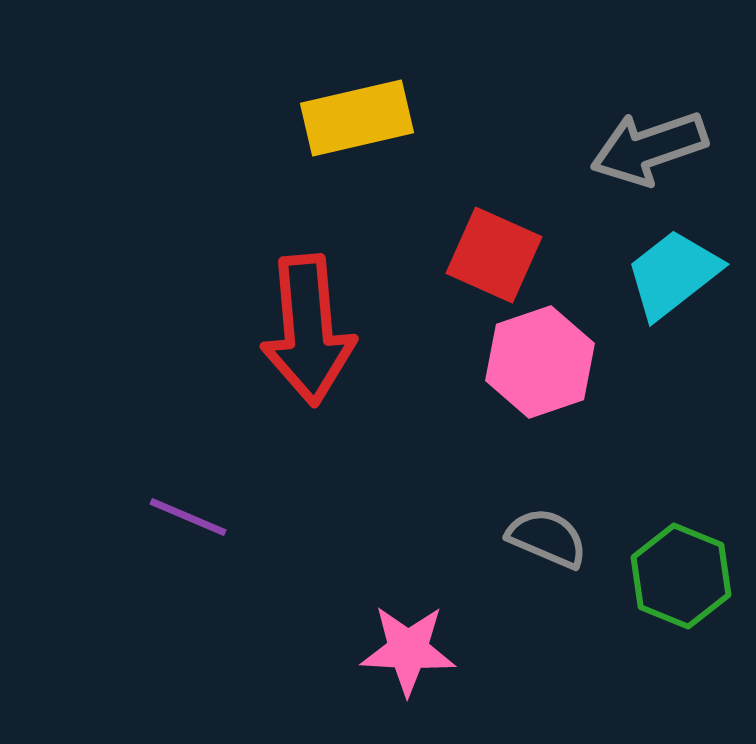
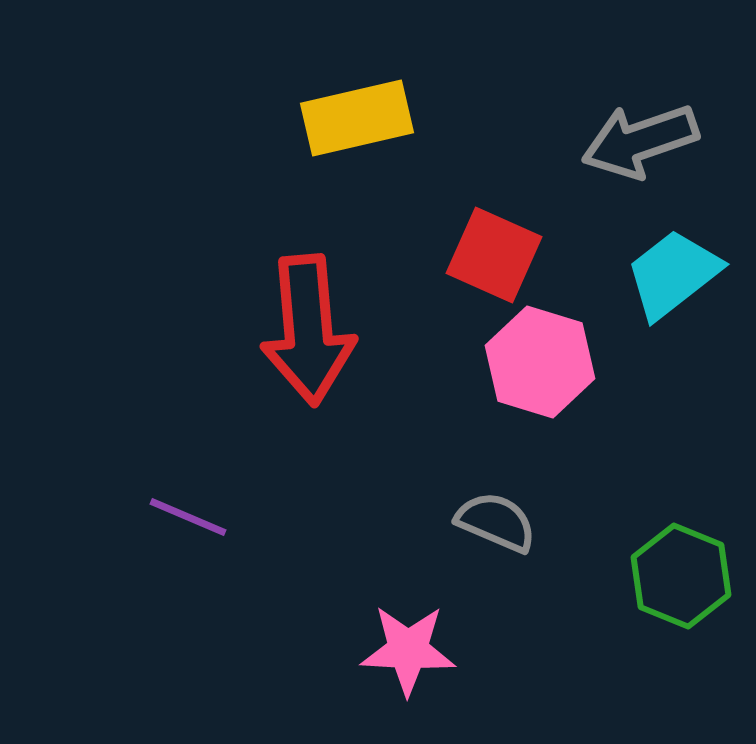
gray arrow: moved 9 px left, 7 px up
pink hexagon: rotated 24 degrees counterclockwise
gray semicircle: moved 51 px left, 16 px up
